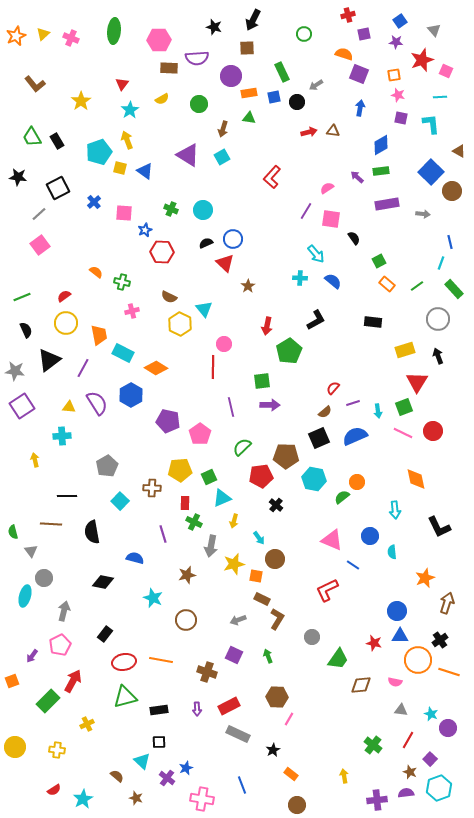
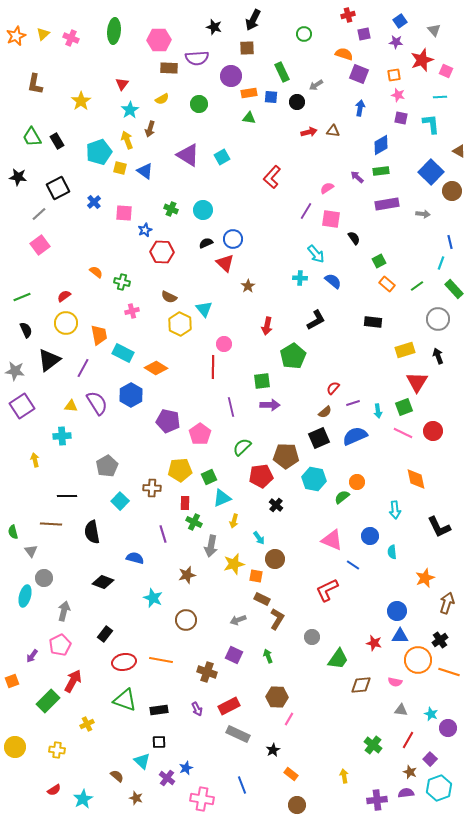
brown L-shape at (35, 84): rotated 50 degrees clockwise
blue square at (274, 97): moved 3 px left; rotated 16 degrees clockwise
brown arrow at (223, 129): moved 73 px left
green pentagon at (289, 351): moved 4 px right, 5 px down
yellow triangle at (69, 407): moved 2 px right, 1 px up
black diamond at (103, 582): rotated 10 degrees clockwise
green triangle at (125, 697): moved 3 px down; rotated 35 degrees clockwise
purple arrow at (197, 709): rotated 24 degrees counterclockwise
